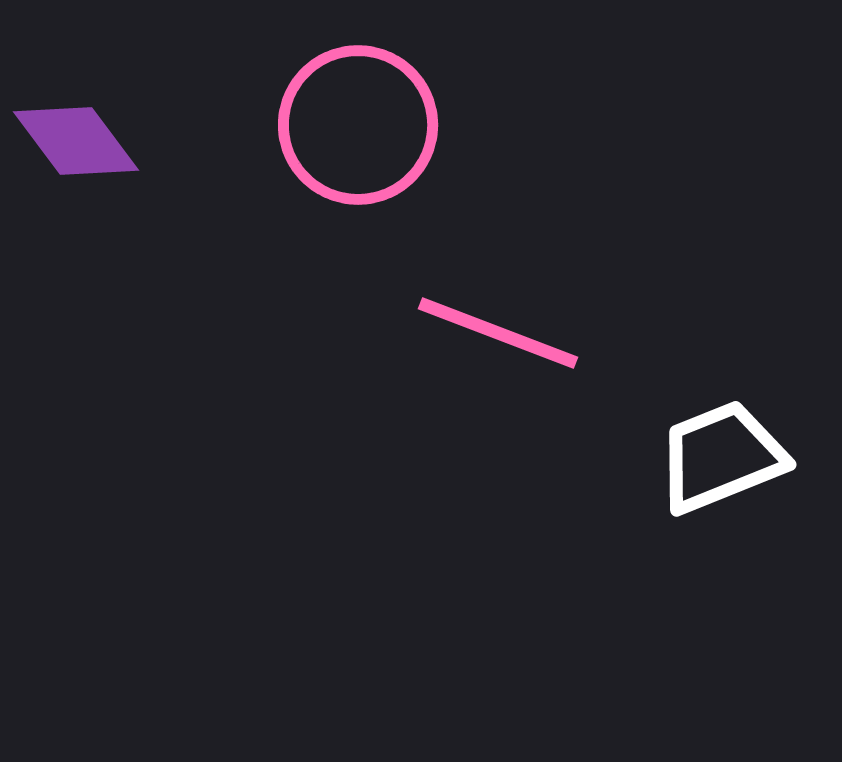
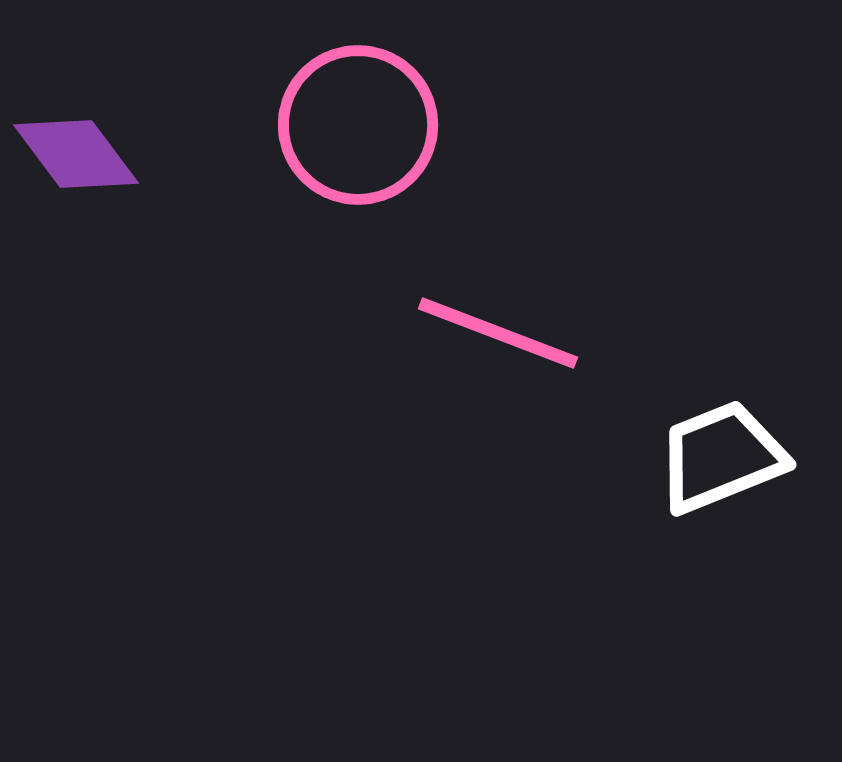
purple diamond: moved 13 px down
